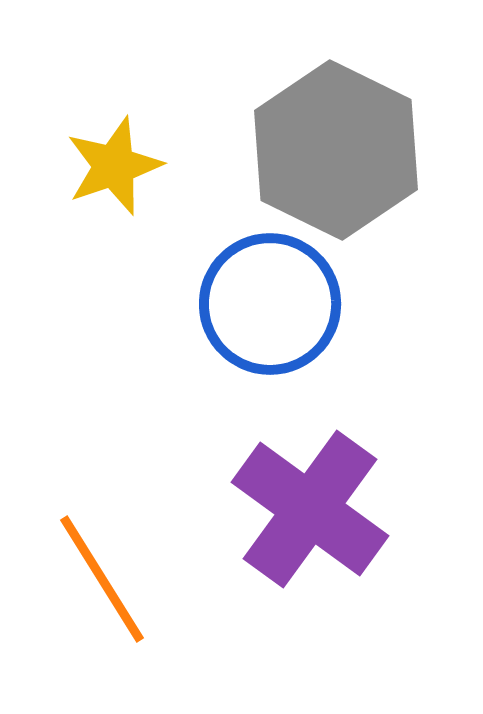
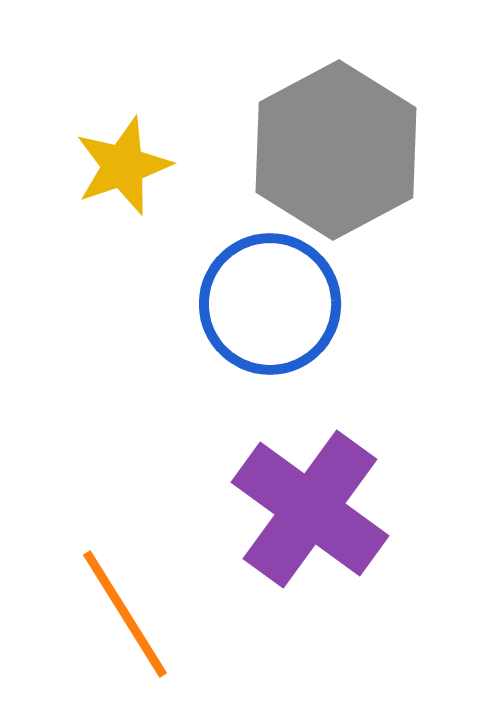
gray hexagon: rotated 6 degrees clockwise
yellow star: moved 9 px right
orange line: moved 23 px right, 35 px down
